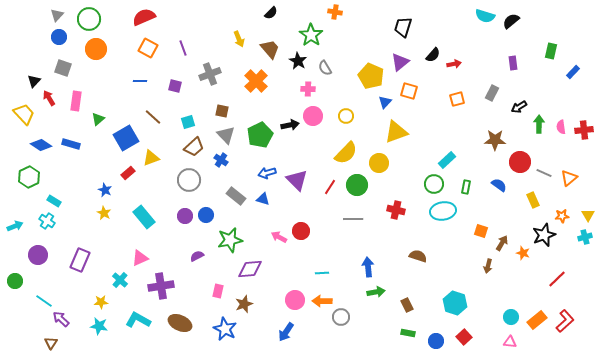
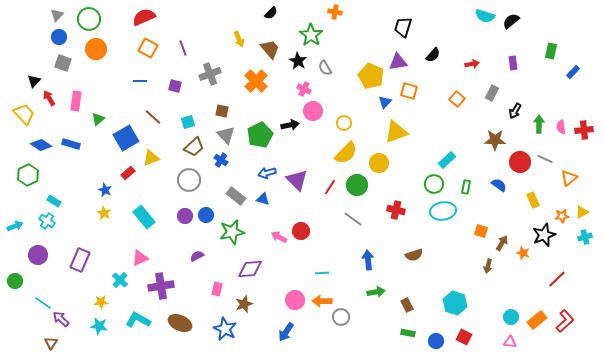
purple triangle at (400, 62): moved 2 px left; rotated 30 degrees clockwise
red arrow at (454, 64): moved 18 px right
gray square at (63, 68): moved 5 px up
pink cross at (308, 89): moved 4 px left; rotated 24 degrees clockwise
orange square at (457, 99): rotated 35 degrees counterclockwise
black arrow at (519, 107): moved 4 px left, 4 px down; rotated 28 degrees counterclockwise
pink circle at (313, 116): moved 5 px up
yellow circle at (346, 116): moved 2 px left, 7 px down
gray line at (544, 173): moved 1 px right, 14 px up
green hexagon at (29, 177): moved 1 px left, 2 px up
yellow triangle at (588, 215): moved 6 px left, 3 px up; rotated 32 degrees clockwise
gray line at (353, 219): rotated 36 degrees clockwise
green star at (230, 240): moved 2 px right, 8 px up
brown semicircle at (418, 256): moved 4 px left, 1 px up; rotated 144 degrees clockwise
blue arrow at (368, 267): moved 7 px up
pink rectangle at (218, 291): moved 1 px left, 2 px up
cyan line at (44, 301): moved 1 px left, 2 px down
red square at (464, 337): rotated 21 degrees counterclockwise
